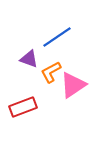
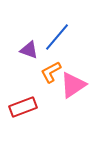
blue line: rotated 16 degrees counterclockwise
purple triangle: moved 9 px up
